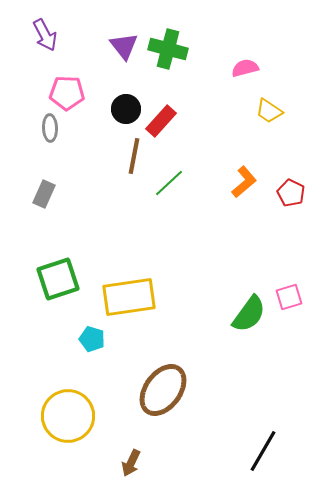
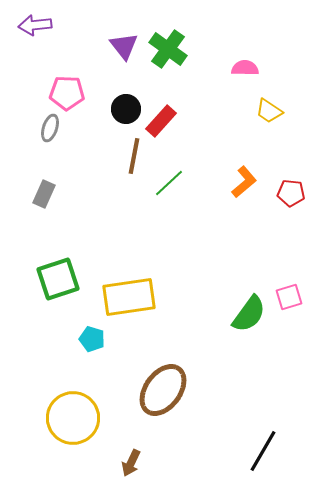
purple arrow: moved 10 px left, 10 px up; rotated 112 degrees clockwise
green cross: rotated 21 degrees clockwise
pink semicircle: rotated 16 degrees clockwise
gray ellipse: rotated 20 degrees clockwise
red pentagon: rotated 20 degrees counterclockwise
yellow circle: moved 5 px right, 2 px down
